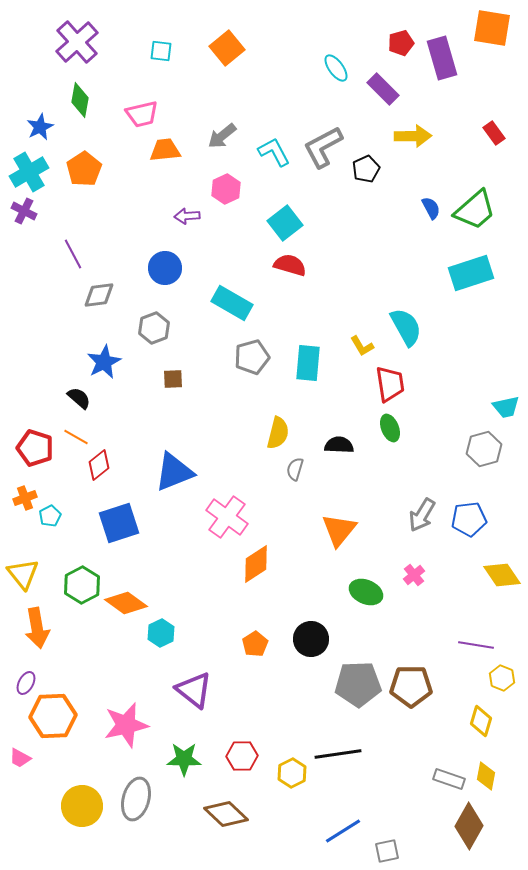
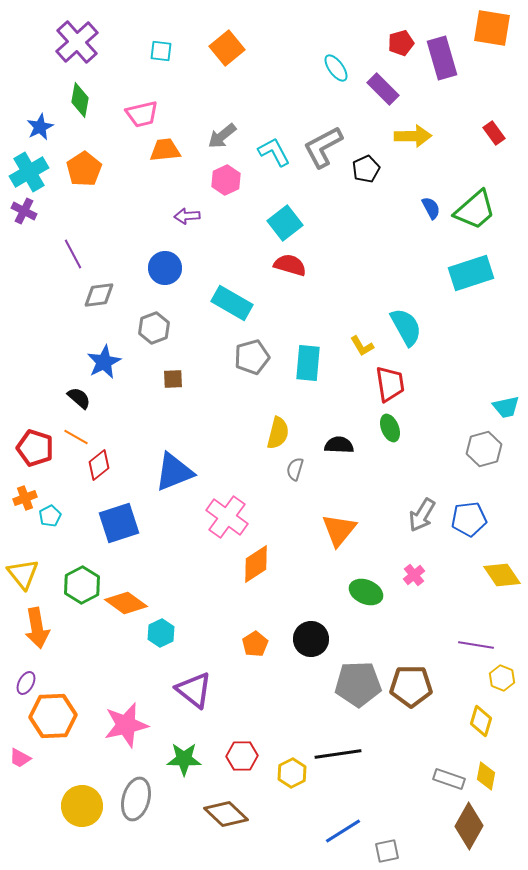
pink hexagon at (226, 189): moved 9 px up
